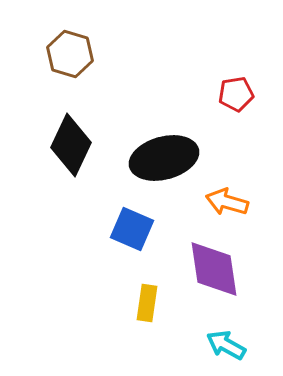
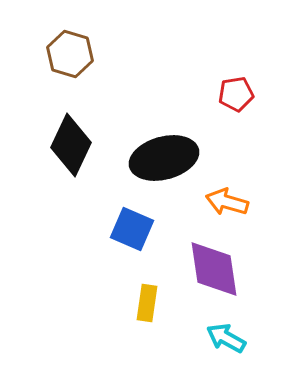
cyan arrow: moved 7 px up
